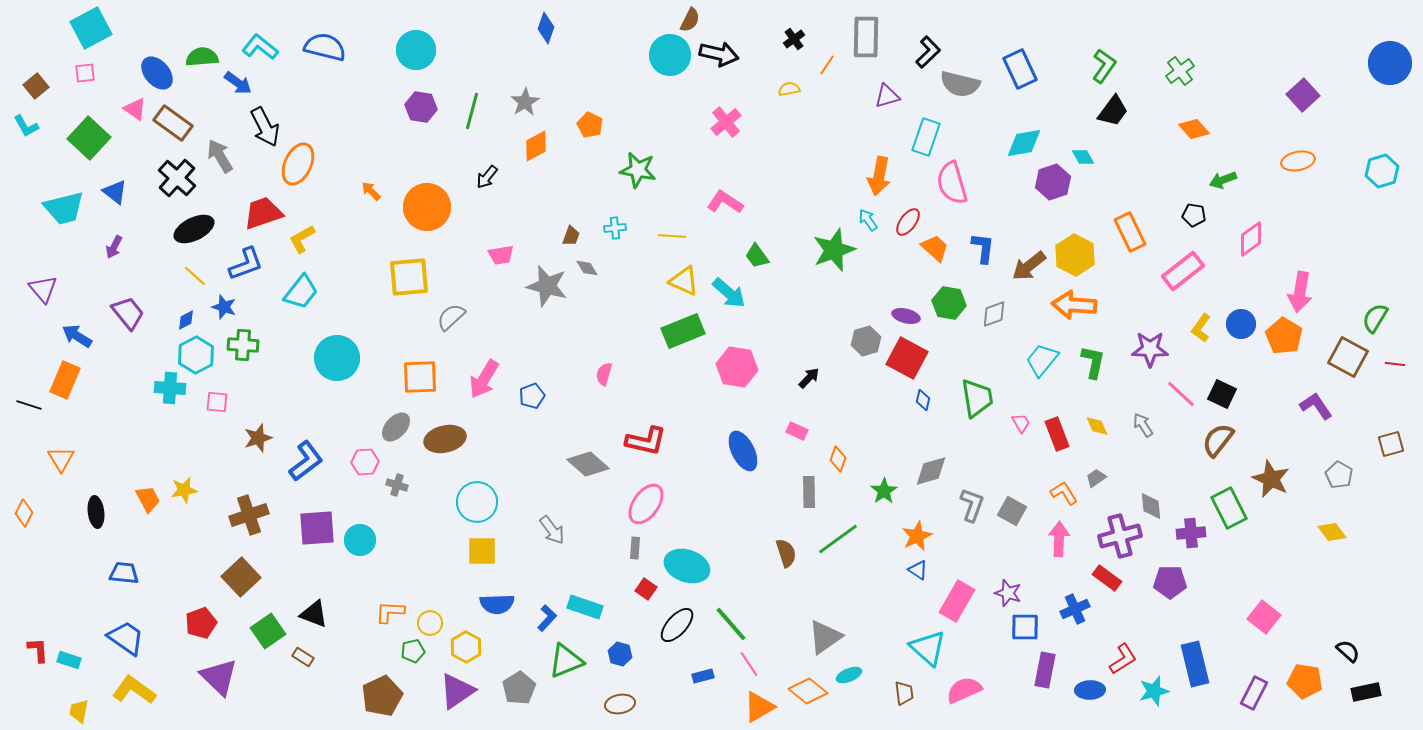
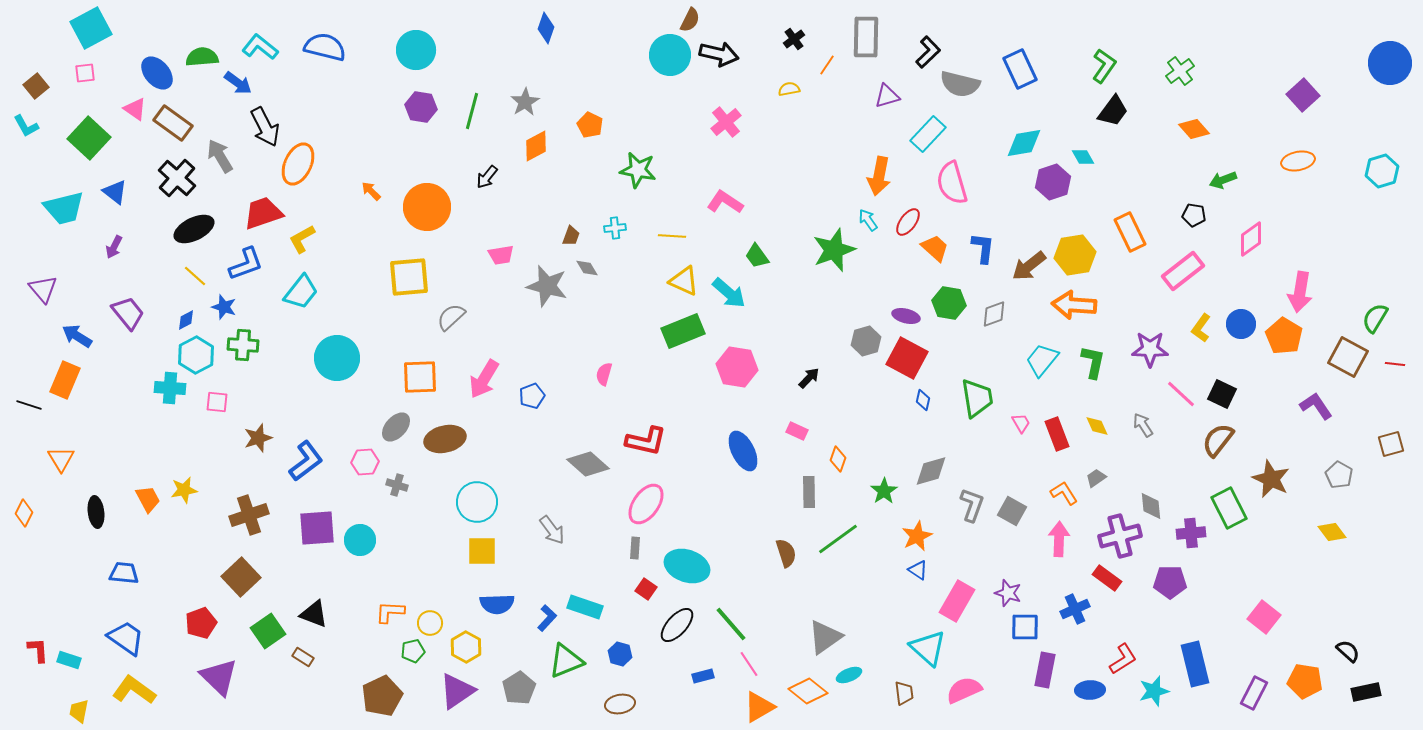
cyan rectangle at (926, 137): moved 2 px right, 3 px up; rotated 24 degrees clockwise
yellow hexagon at (1075, 255): rotated 24 degrees clockwise
